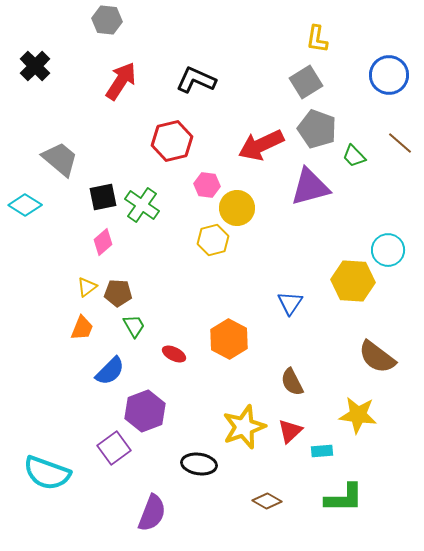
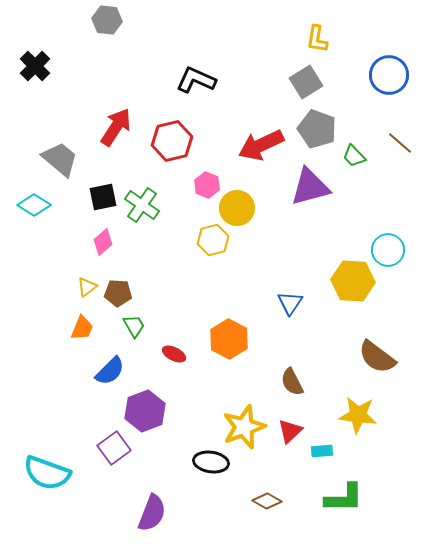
red arrow at (121, 81): moved 5 px left, 46 px down
pink hexagon at (207, 185): rotated 15 degrees clockwise
cyan diamond at (25, 205): moved 9 px right
black ellipse at (199, 464): moved 12 px right, 2 px up
